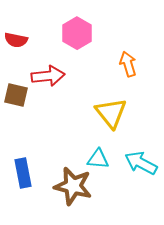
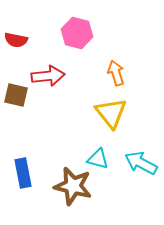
pink hexagon: rotated 16 degrees counterclockwise
orange arrow: moved 12 px left, 9 px down
cyan triangle: rotated 10 degrees clockwise
